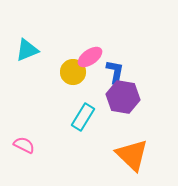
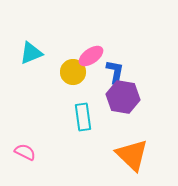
cyan triangle: moved 4 px right, 3 px down
pink ellipse: moved 1 px right, 1 px up
cyan rectangle: rotated 40 degrees counterclockwise
pink semicircle: moved 1 px right, 7 px down
